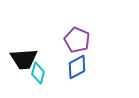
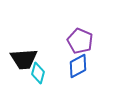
purple pentagon: moved 3 px right, 1 px down
blue diamond: moved 1 px right, 1 px up
